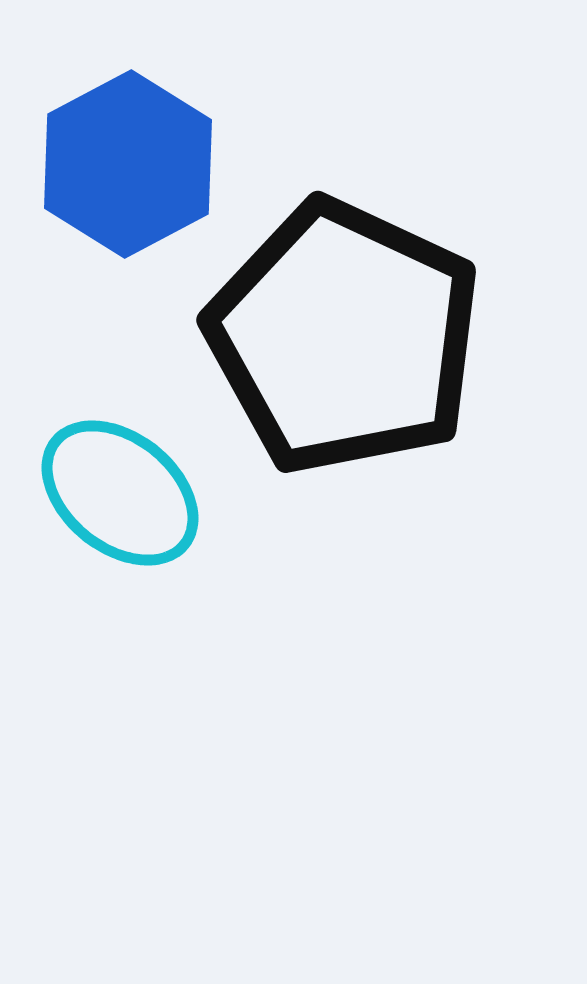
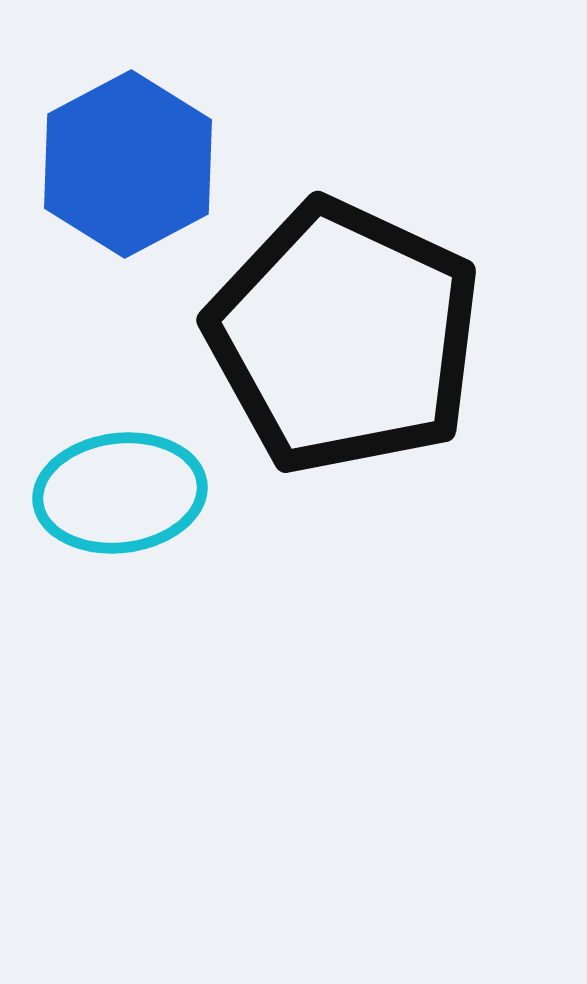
cyan ellipse: rotated 46 degrees counterclockwise
